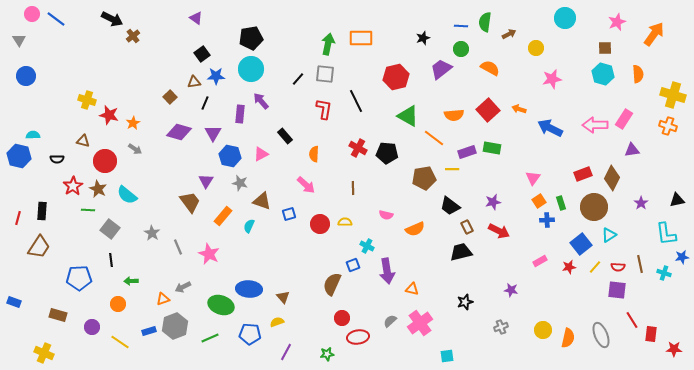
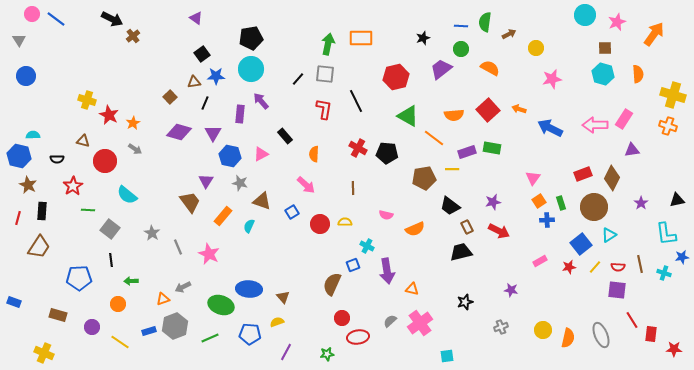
cyan circle at (565, 18): moved 20 px right, 3 px up
red star at (109, 115): rotated 12 degrees clockwise
brown star at (98, 189): moved 70 px left, 4 px up
blue square at (289, 214): moved 3 px right, 2 px up; rotated 16 degrees counterclockwise
